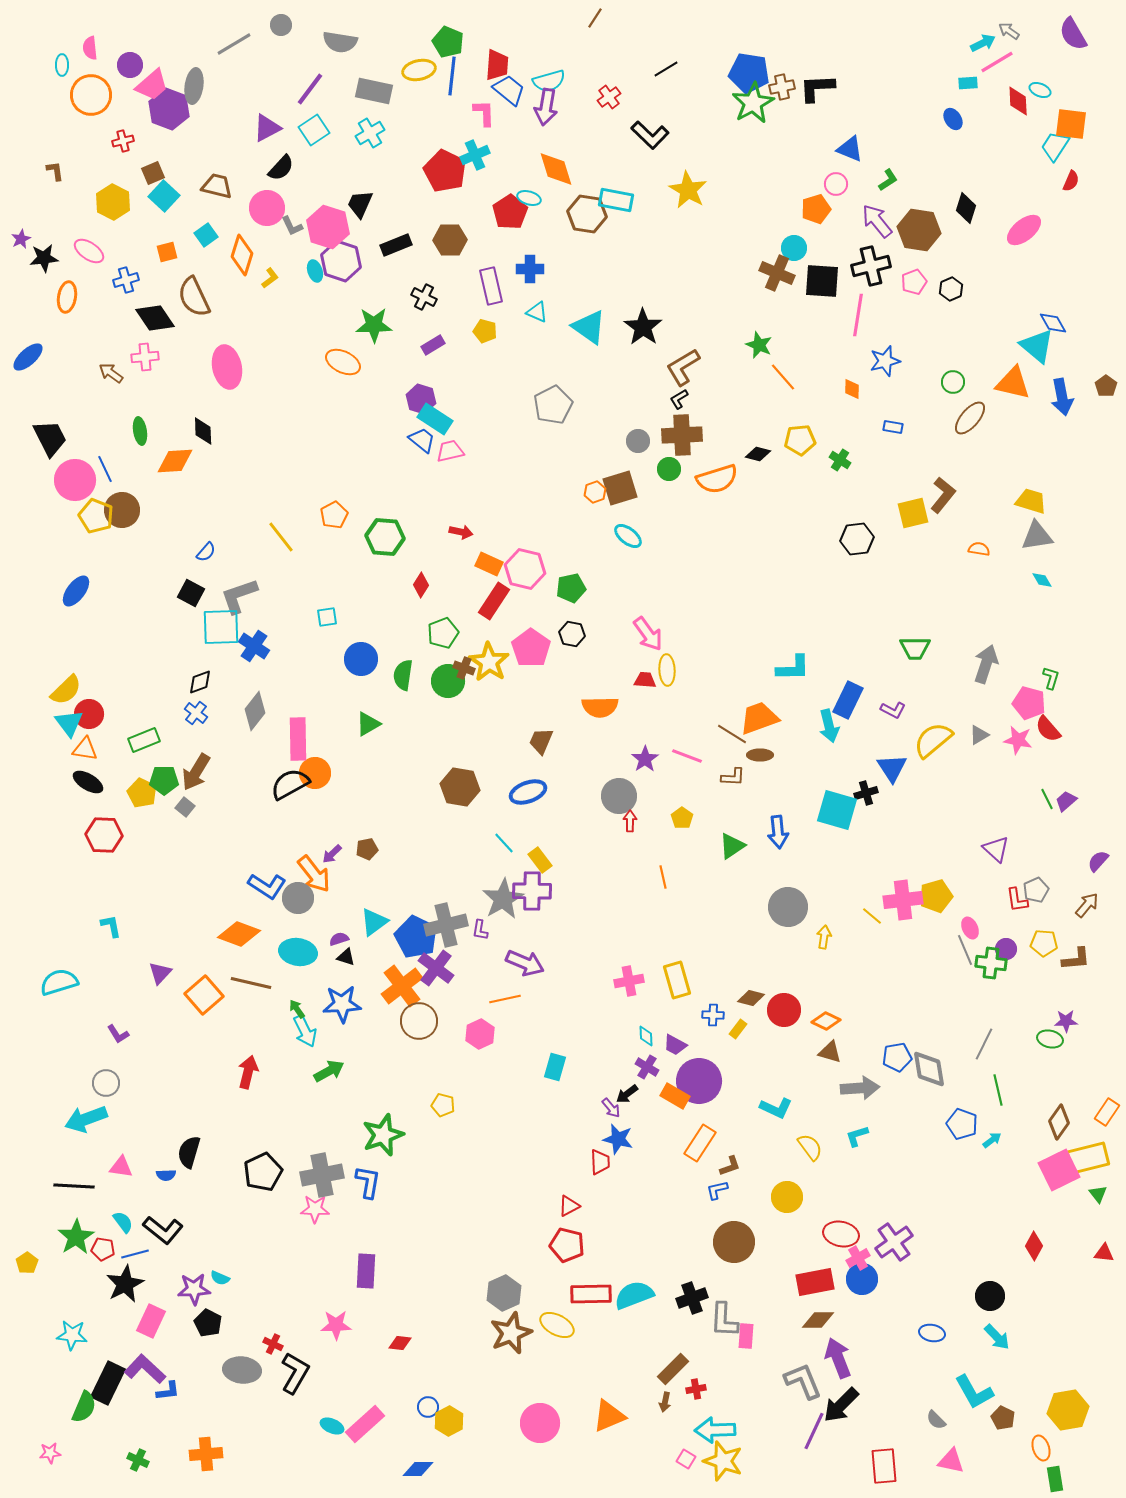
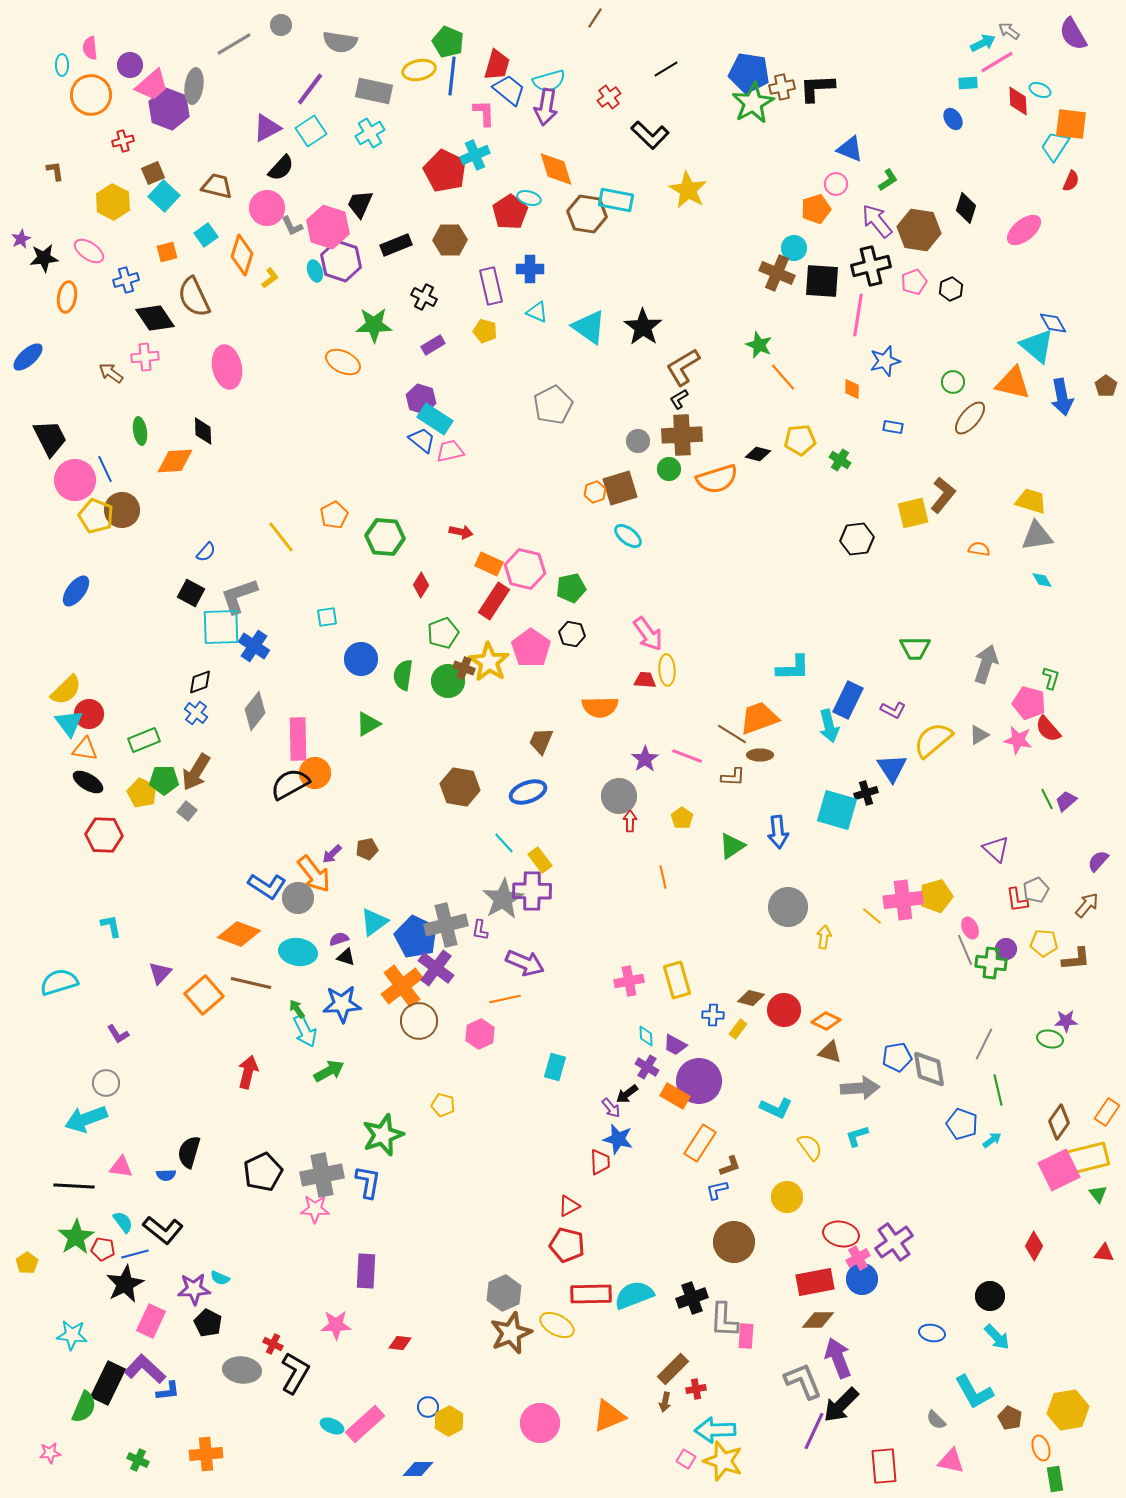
red trapezoid at (497, 65): rotated 12 degrees clockwise
cyan square at (314, 130): moved 3 px left, 1 px down
gray square at (185, 807): moved 2 px right, 4 px down
brown pentagon at (1003, 1418): moved 7 px right
